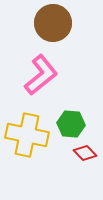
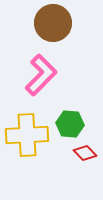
pink L-shape: rotated 6 degrees counterclockwise
green hexagon: moved 1 px left
yellow cross: rotated 15 degrees counterclockwise
